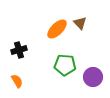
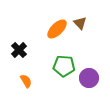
black cross: rotated 28 degrees counterclockwise
green pentagon: moved 1 px left, 1 px down
purple circle: moved 4 px left, 1 px down
orange semicircle: moved 9 px right
